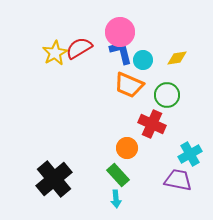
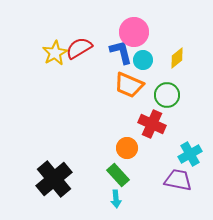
pink circle: moved 14 px right
yellow diamond: rotated 30 degrees counterclockwise
